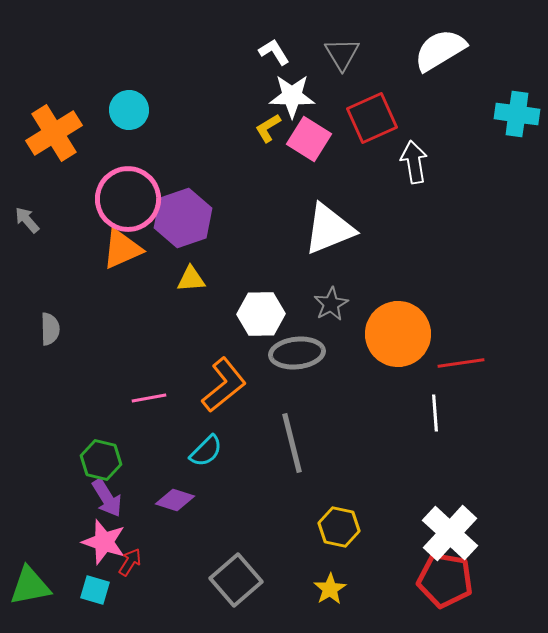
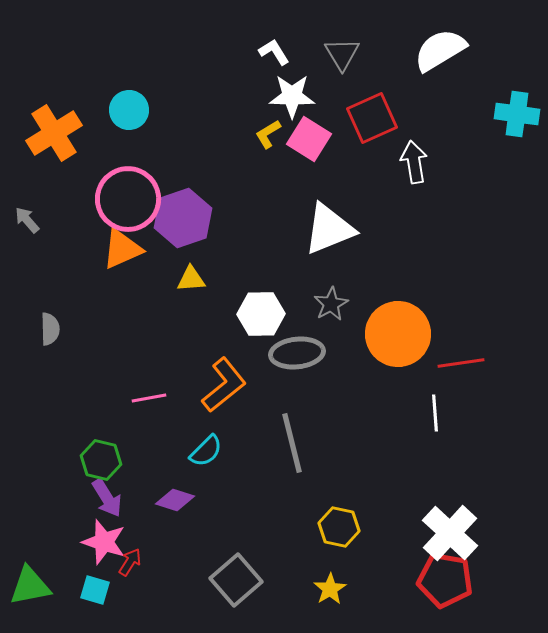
yellow L-shape: moved 6 px down
